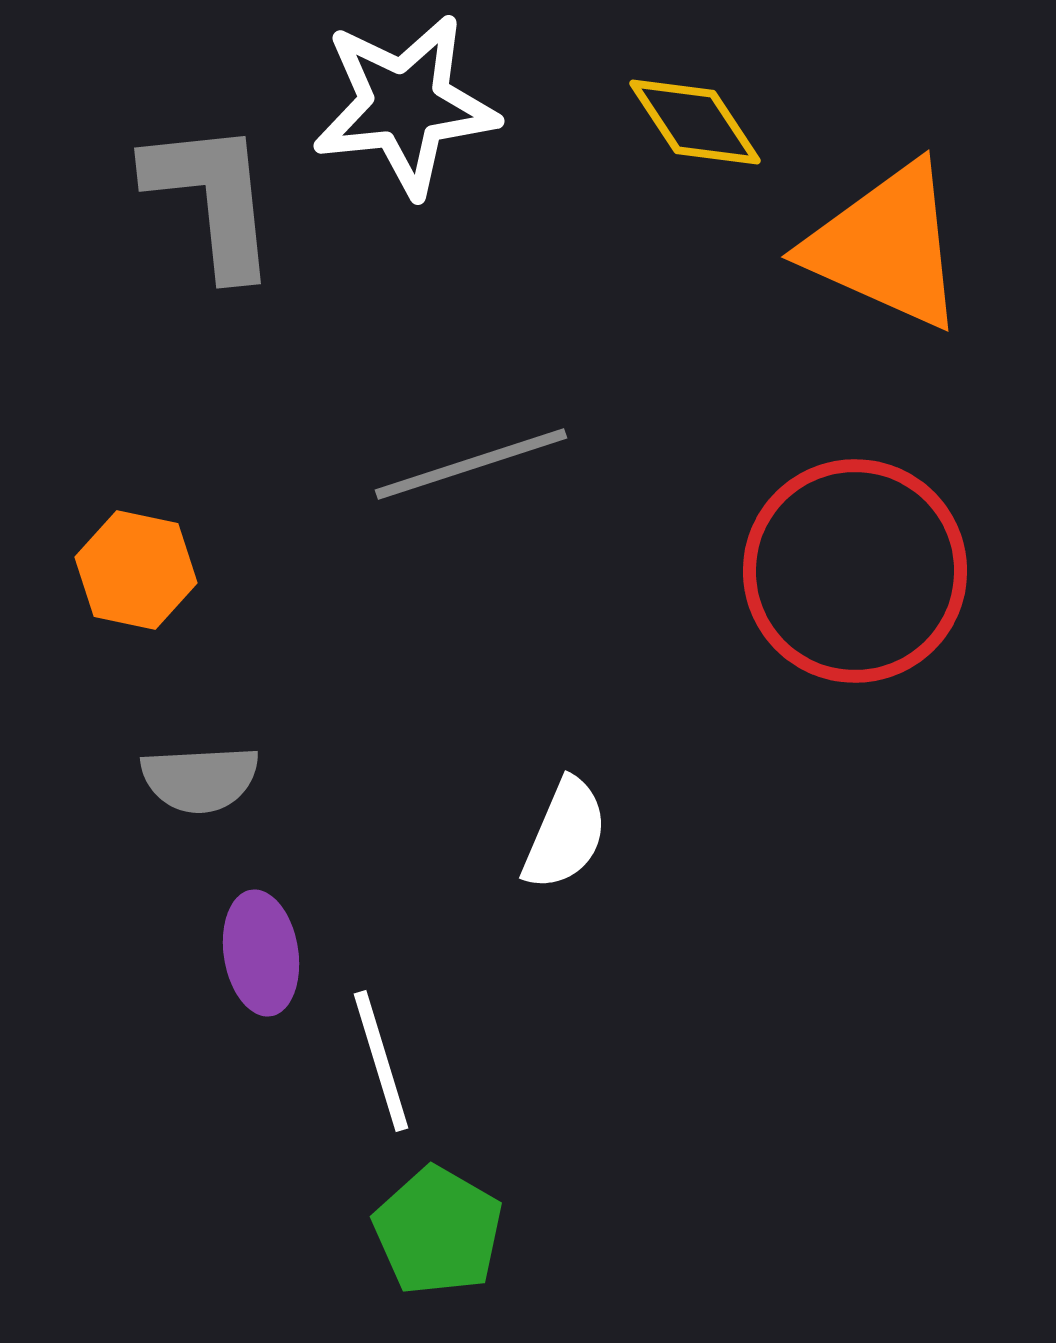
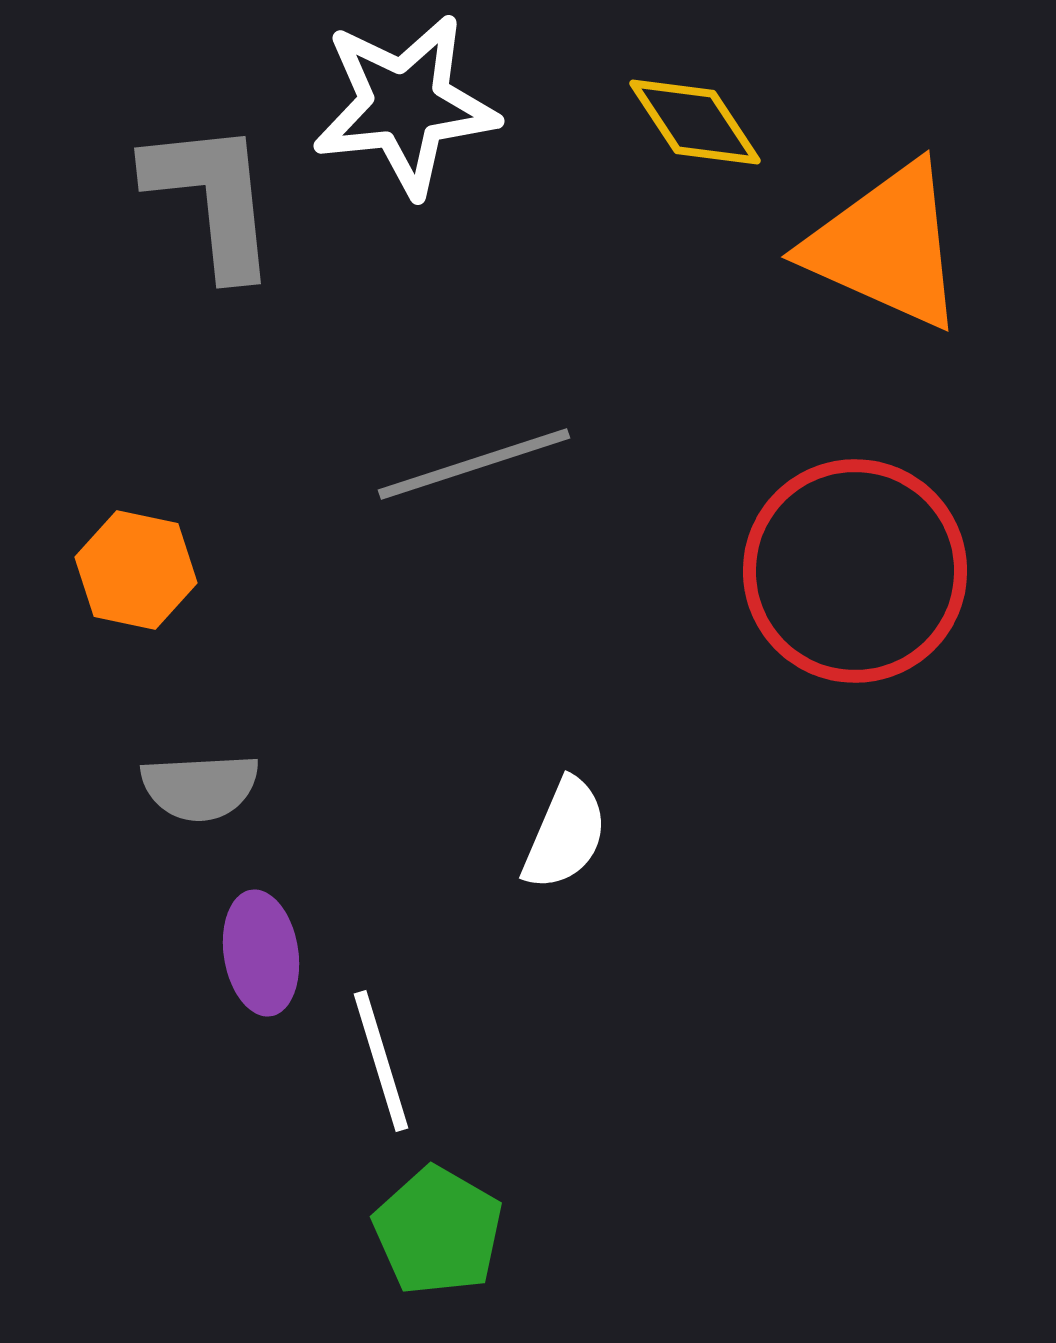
gray line: moved 3 px right
gray semicircle: moved 8 px down
